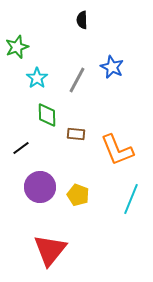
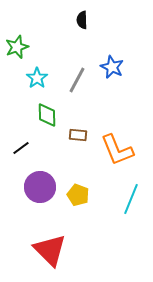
brown rectangle: moved 2 px right, 1 px down
red triangle: rotated 24 degrees counterclockwise
